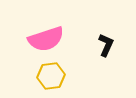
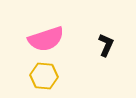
yellow hexagon: moved 7 px left; rotated 12 degrees clockwise
